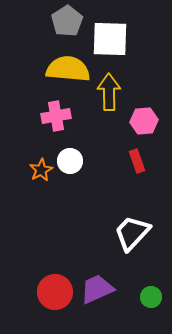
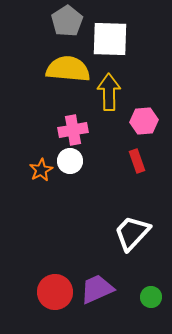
pink cross: moved 17 px right, 14 px down
